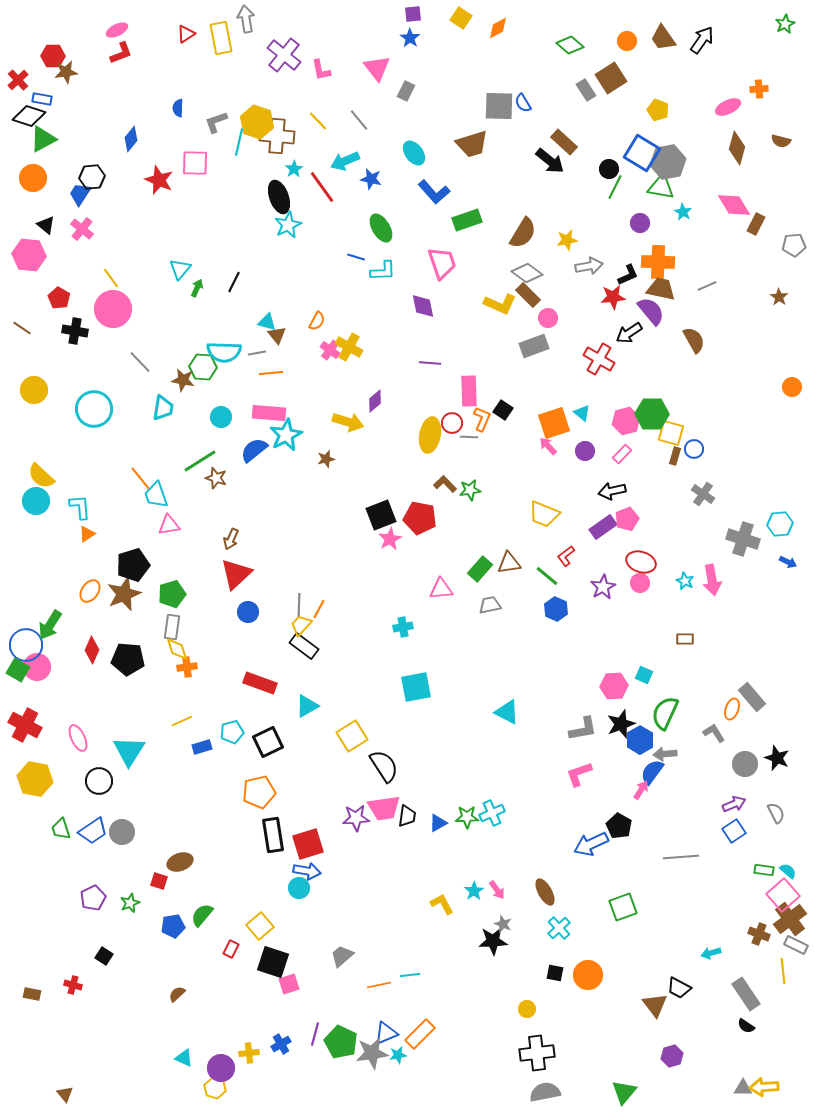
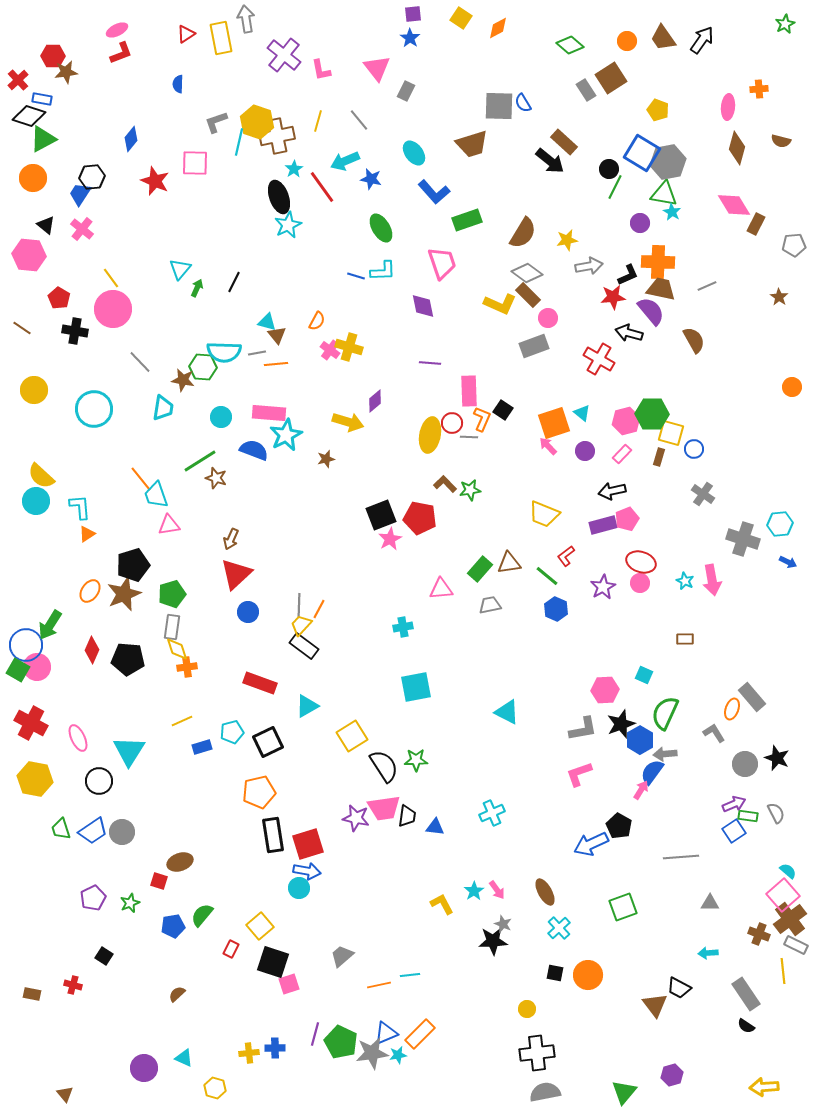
pink ellipse at (728, 107): rotated 60 degrees counterclockwise
blue semicircle at (178, 108): moved 24 px up
yellow line at (318, 121): rotated 60 degrees clockwise
brown cross at (277, 136): rotated 16 degrees counterclockwise
red star at (159, 180): moved 4 px left, 1 px down
green triangle at (661, 187): moved 3 px right, 7 px down
cyan star at (683, 212): moved 11 px left
blue line at (356, 257): moved 19 px down
black arrow at (629, 333): rotated 48 degrees clockwise
yellow cross at (349, 347): rotated 12 degrees counterclockwise
orange line at (271, 373): moved 5 px right, 9 px up
blue semicircle at (254, 450): rotated 60 degrees clockwise
brown rectangle at (675, 456): moved 16 px left, 1 px down
purple rectangle at (603, 527): moved 2 px up; rotated 20 degrees clockwise
pink hexagon at (614, 686): moved 9 px left, 4 px down
red cross at (25, 725): moved 6 px right, 2 px up
green star at (467, 817): moved 51 px left, 57 px up
purple star at (356, 818): rotated 16 degrees clockwise
blue triangle at (438, 823): moved 3 px left, 4 px down; rotated 36 degrees clockwise
green rectangle at (764, 870): moved 16 px left, 54 px up
cyan arrow at (711, 953): moved 3 px left; rotated 12 degrees clockwise
blue cross at (281, 1044): moved 6 px left, 4 px down; rotated 30 degrees clockwise
purple hexagon at (672, 1056): moved 19 px down
purple circle at (221, 1068): moved 77 px left
gray triangle at (743, 1088): moved 33 px left, 185 px up
